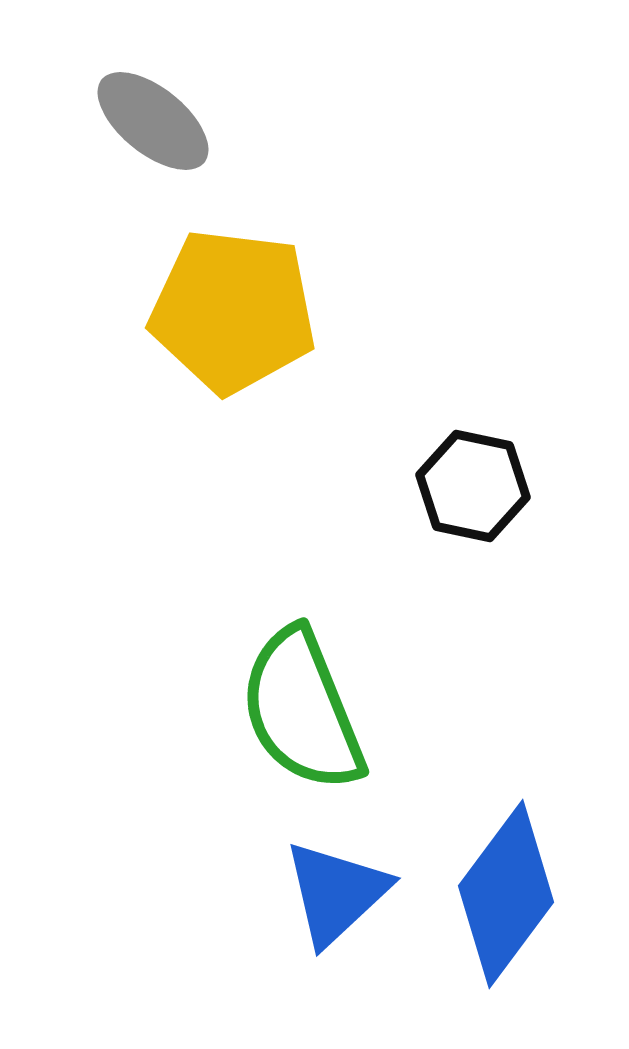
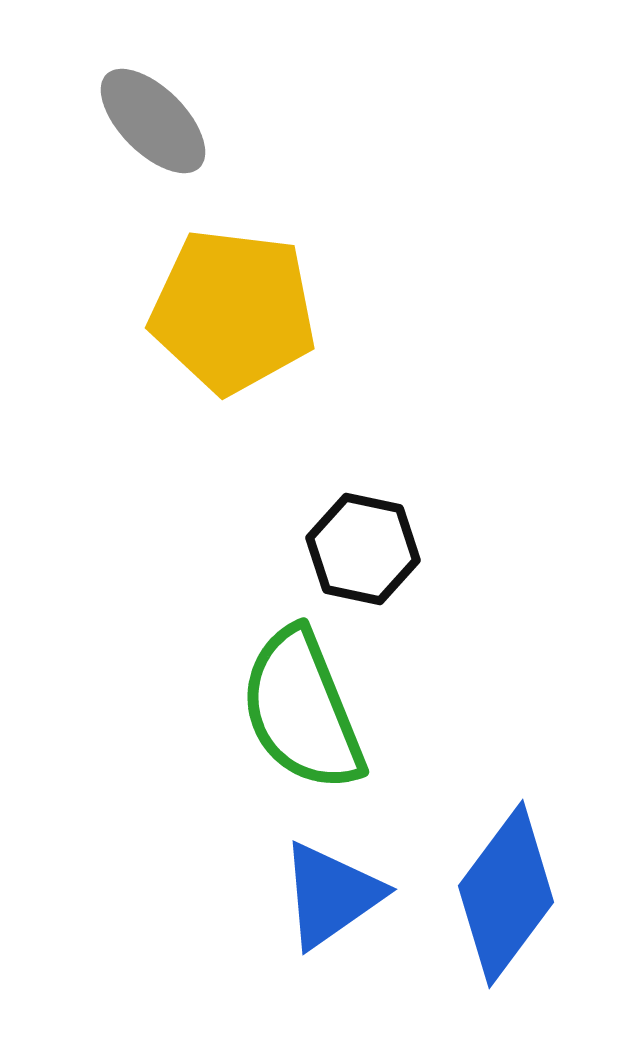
gray ellipse: rotated 6 degrees clockwise
black hexagon: moved 110 px left, 63 px down
blue triangle: moved 5 px left, 2 px down; rotated 8 degrees clockwise
